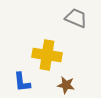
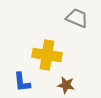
gray trapezoid: moved 1 px right
